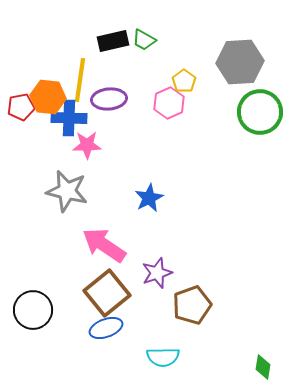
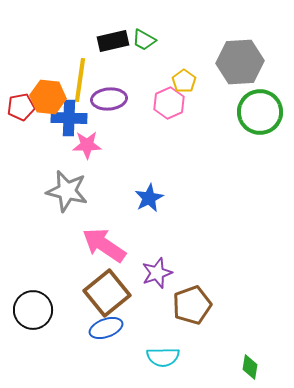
green diamond: moved 13 px left
